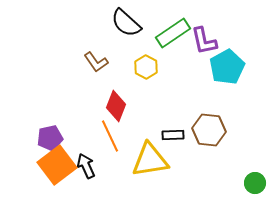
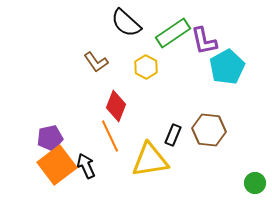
black rectangle: rotated 65 degrees counterclockwise
